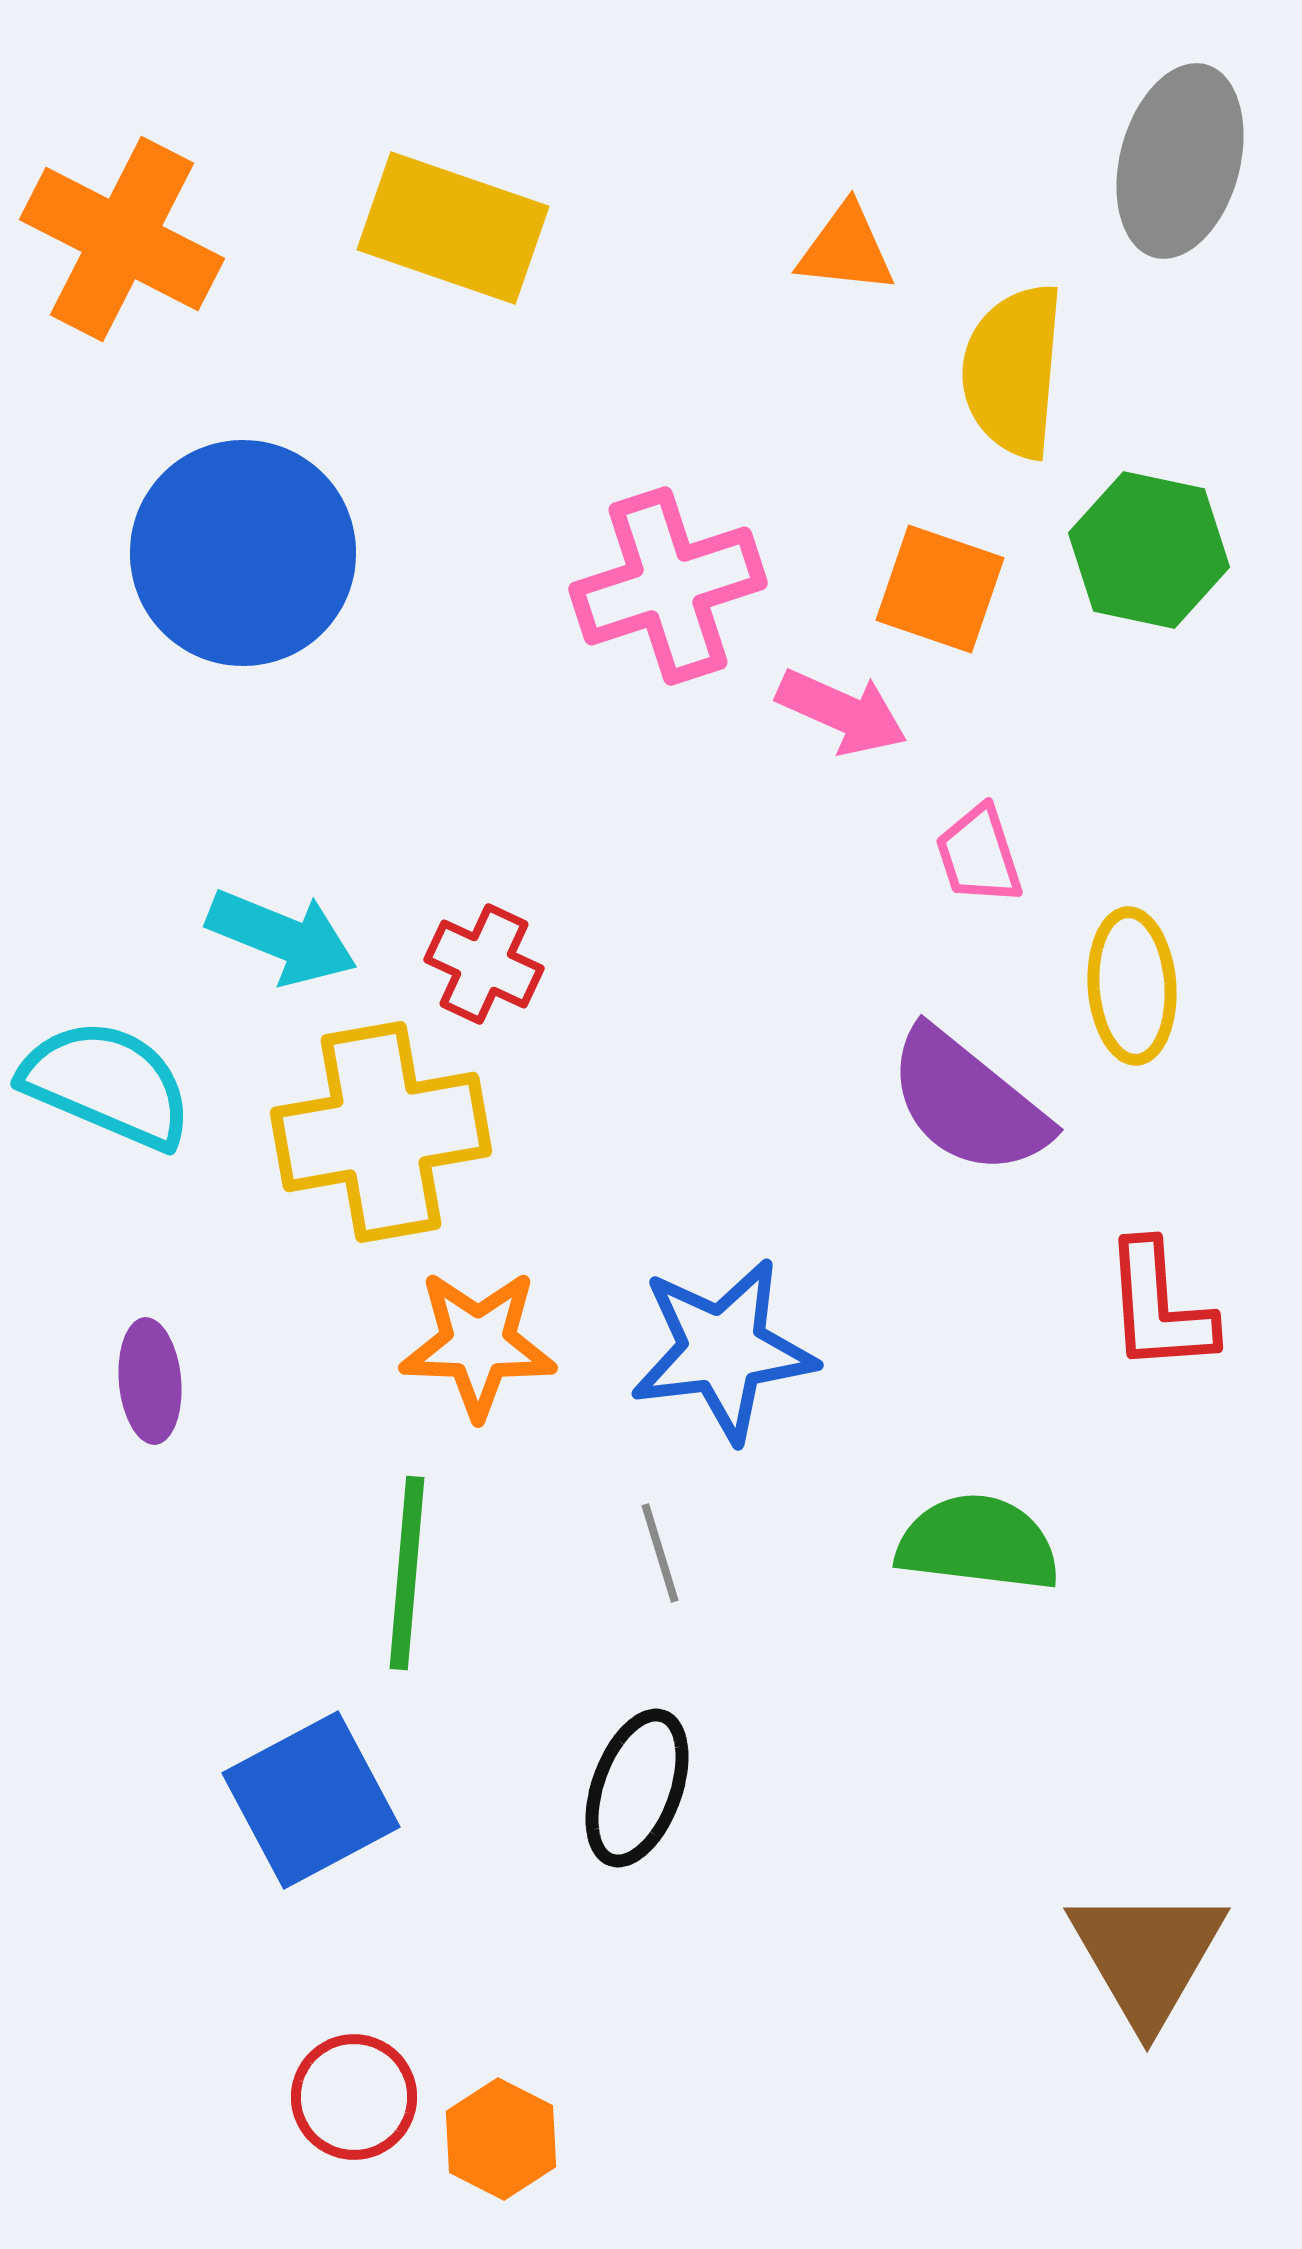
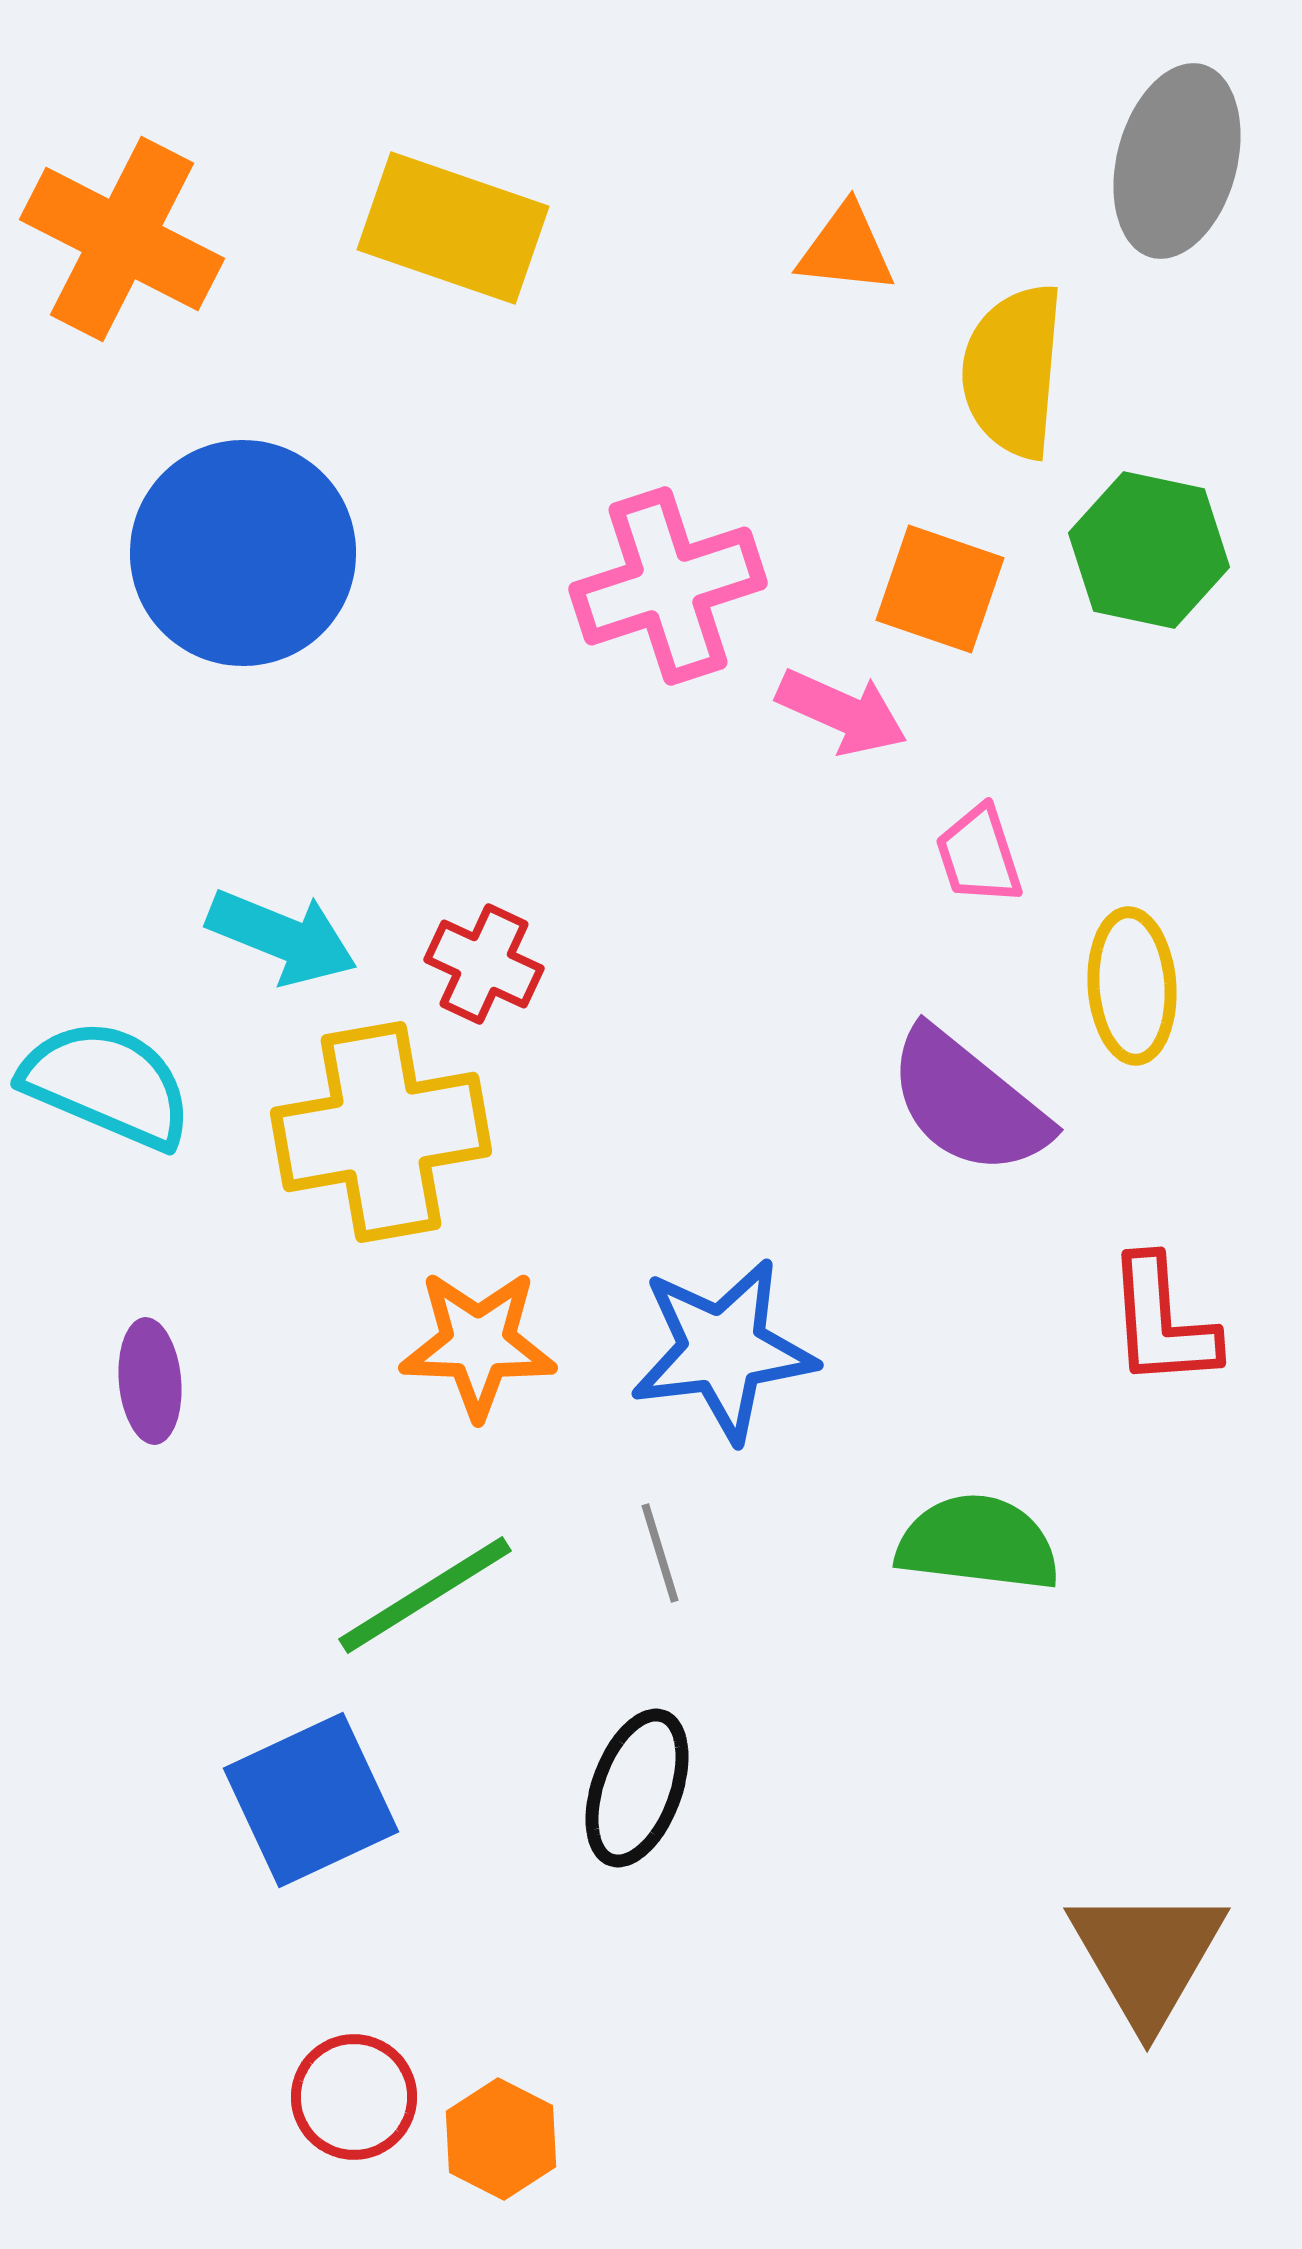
gray ellipse: moved 3 px left
red L-shape: moved 3 px right, 15 px down
green line: moved 18 px right, 22 px down; rotated 53 degrees clockwise
blue square: rotated 3 degrees clockwise
